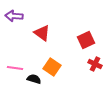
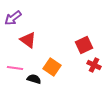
purple arrow: moved 1 px left, 2 px down; rotated 42 degrees counterclockwise
red triangle: moved 14 px left, 7 px down
red square: moved 2 px left, 5 px down
red cross: moved 1 px left, 1 px down
